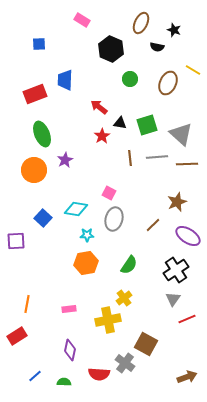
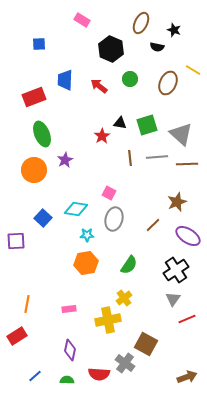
red rectangle at (35, 94): moved 1 px left, 3 px down
red arrow at (99, 107): moved 21 px up
green semicircle at (64, 382): moved 3 px right, 2 px up
